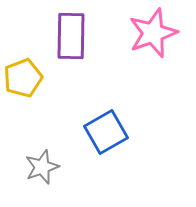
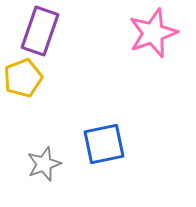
purple rectangle: moved 31 px left, 5 px up; rotated 18 degrees clockwise
blue square: moved 2 px left, 12 px down; rotated 18 degrees clockwise
gray star: moved 2 px right, 3 px up
